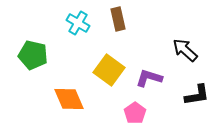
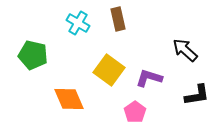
pink pentagon: moved 1 px up
